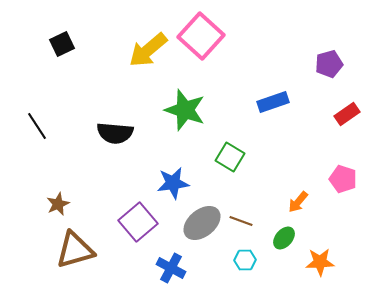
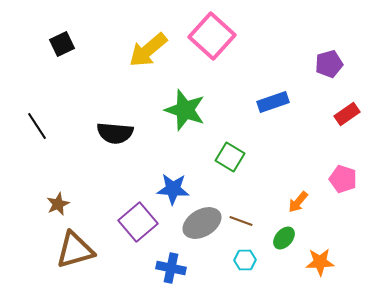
pink square: moved 11 px right
blue star: moved 6 px down; rotated 12 degrees clockwise
gray ellipse: rotated 9 degrees clockwise
blue cross: rotated 16 degrees counterclockwise
